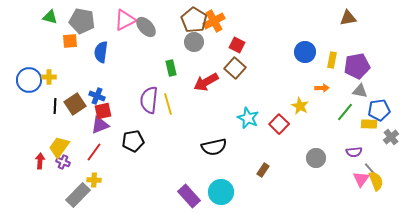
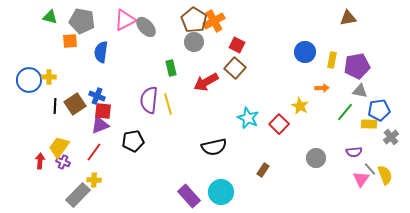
red square at (103, 111): rotated 18 degrees clockwise
yellow semicircle at (376, 181): moved 9 px right, 6 px up
